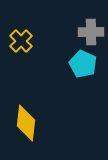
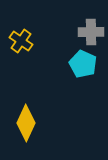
yellow cross: rotated 10 degrees counterclockwise
yellow diamond: rotated 18 degrees clockwise
